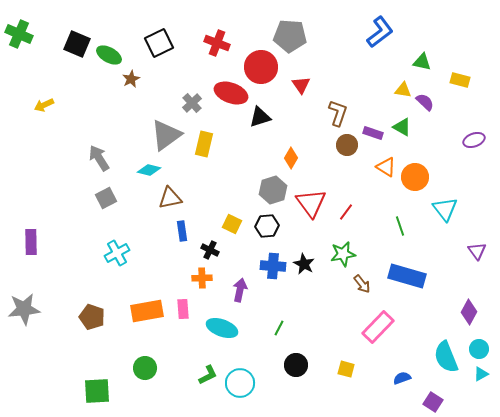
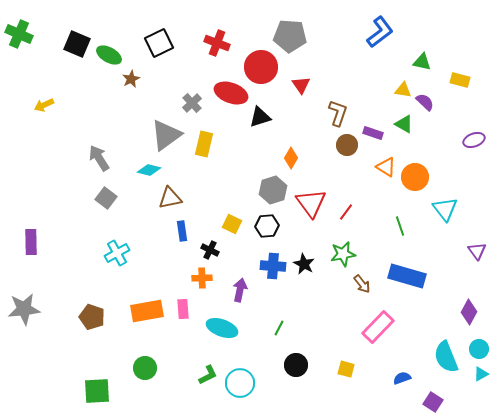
green triangle at (402, 127): moved 2 px right, 3 px up
gray square at (106, 198): rotated 25 degrees counterclockwise
